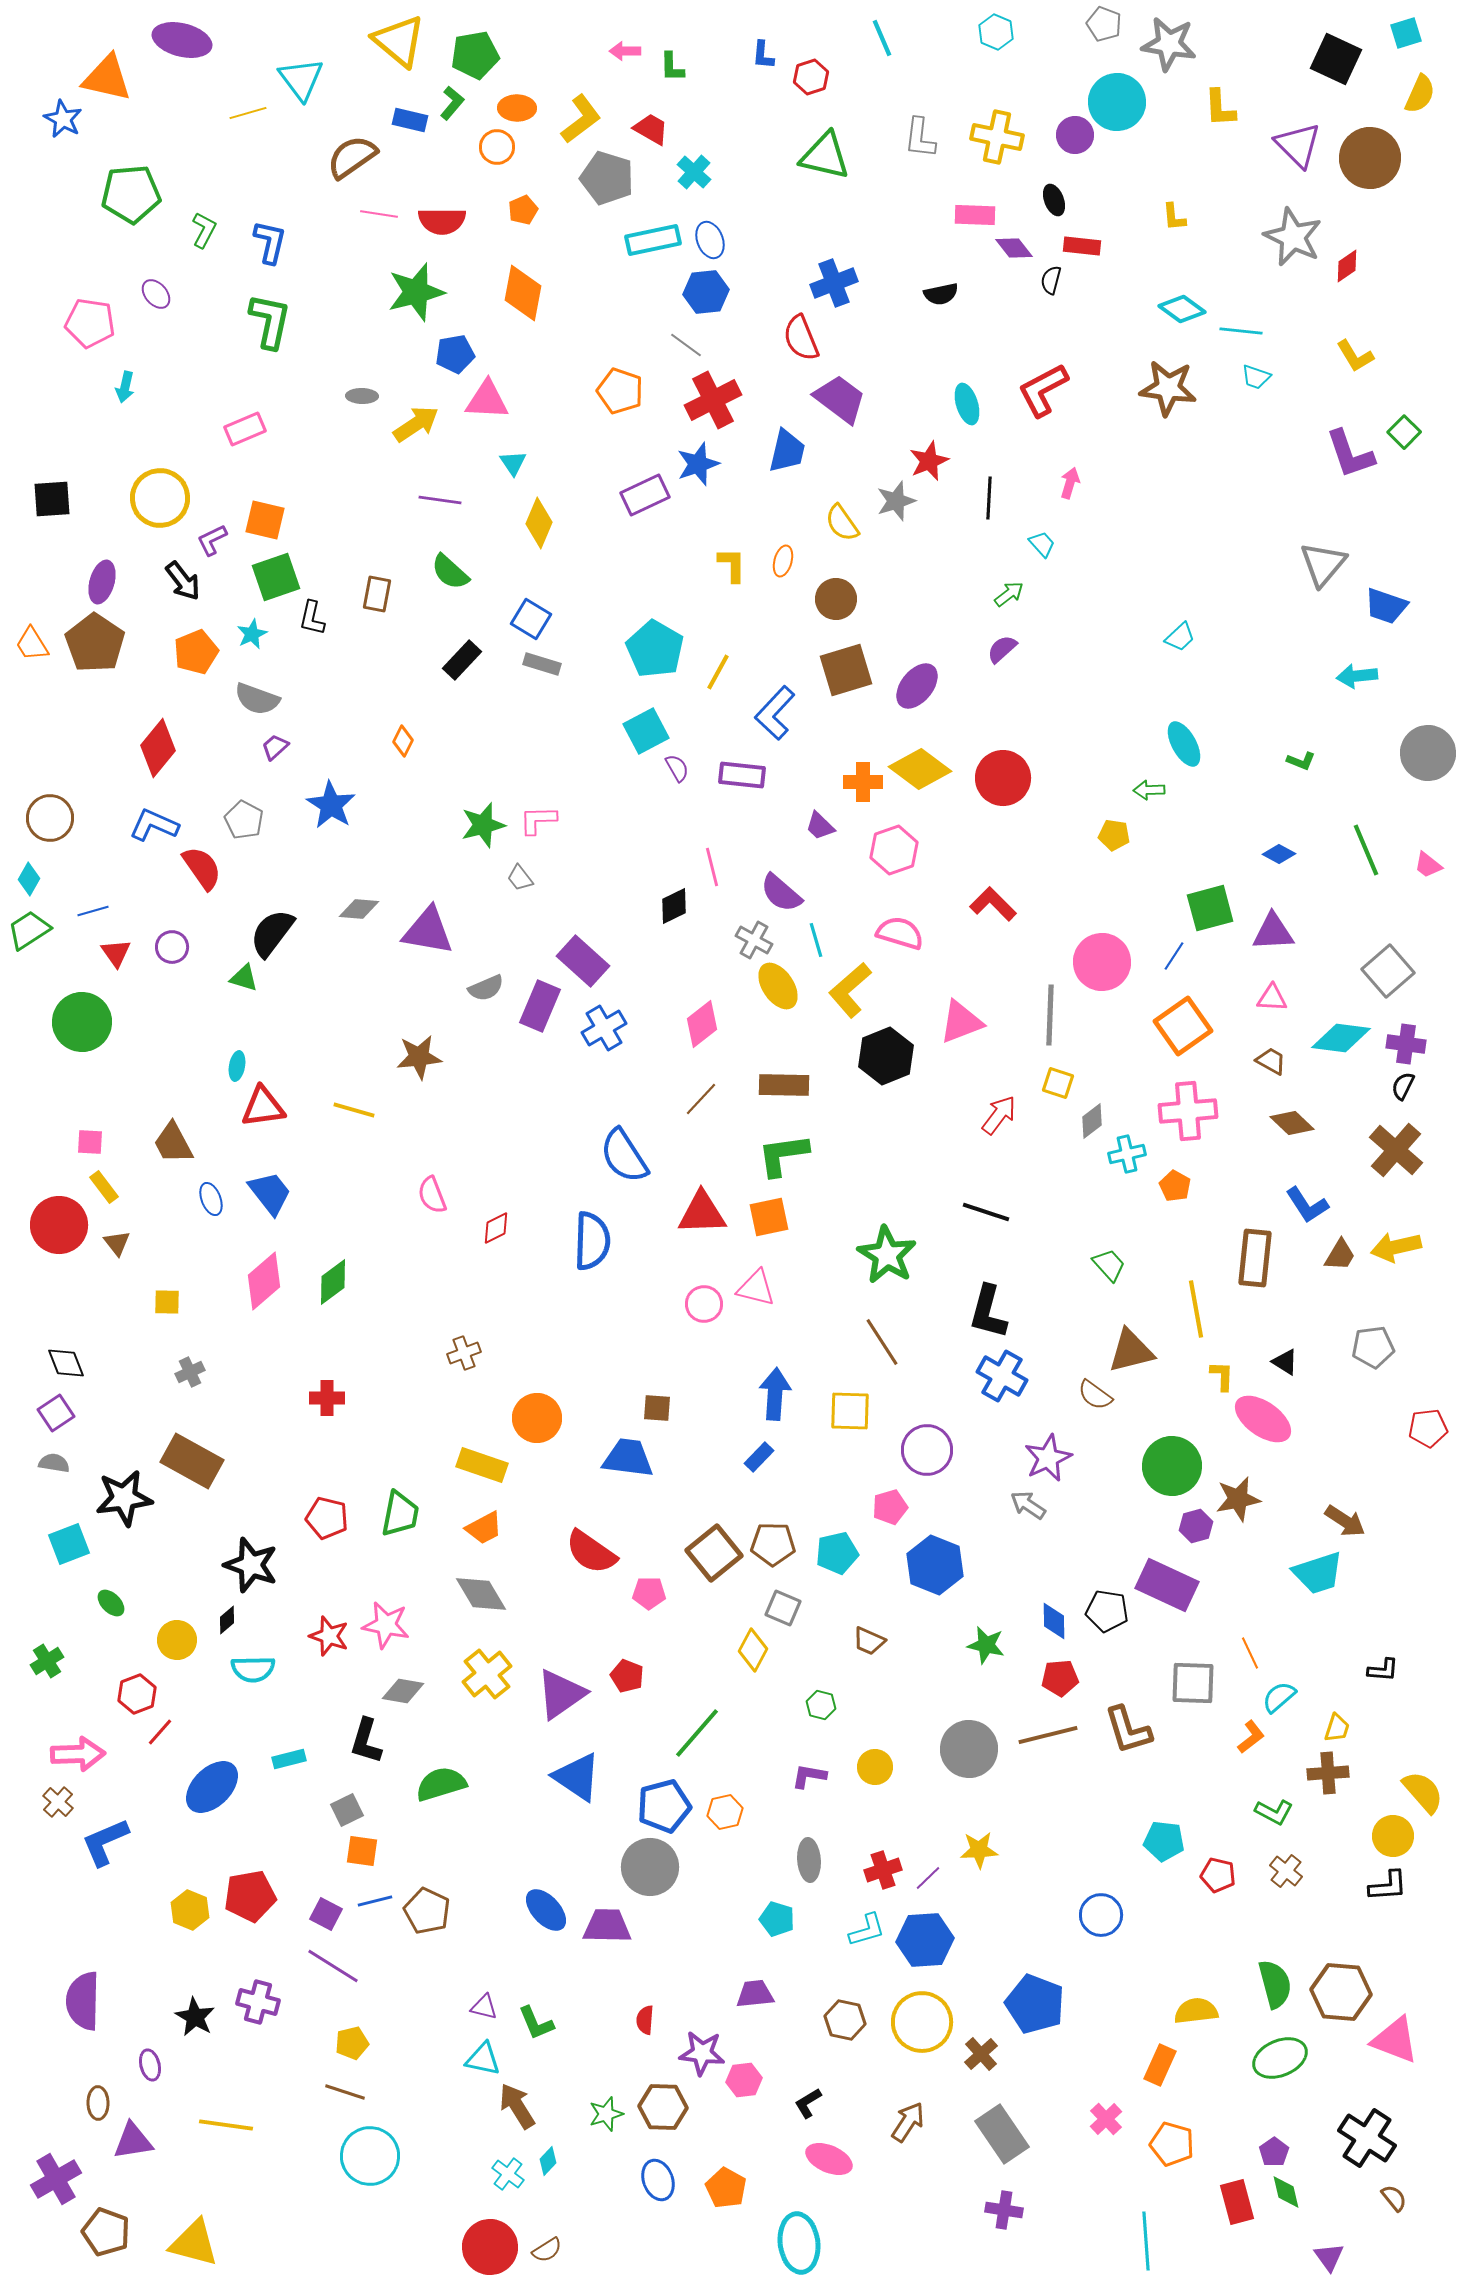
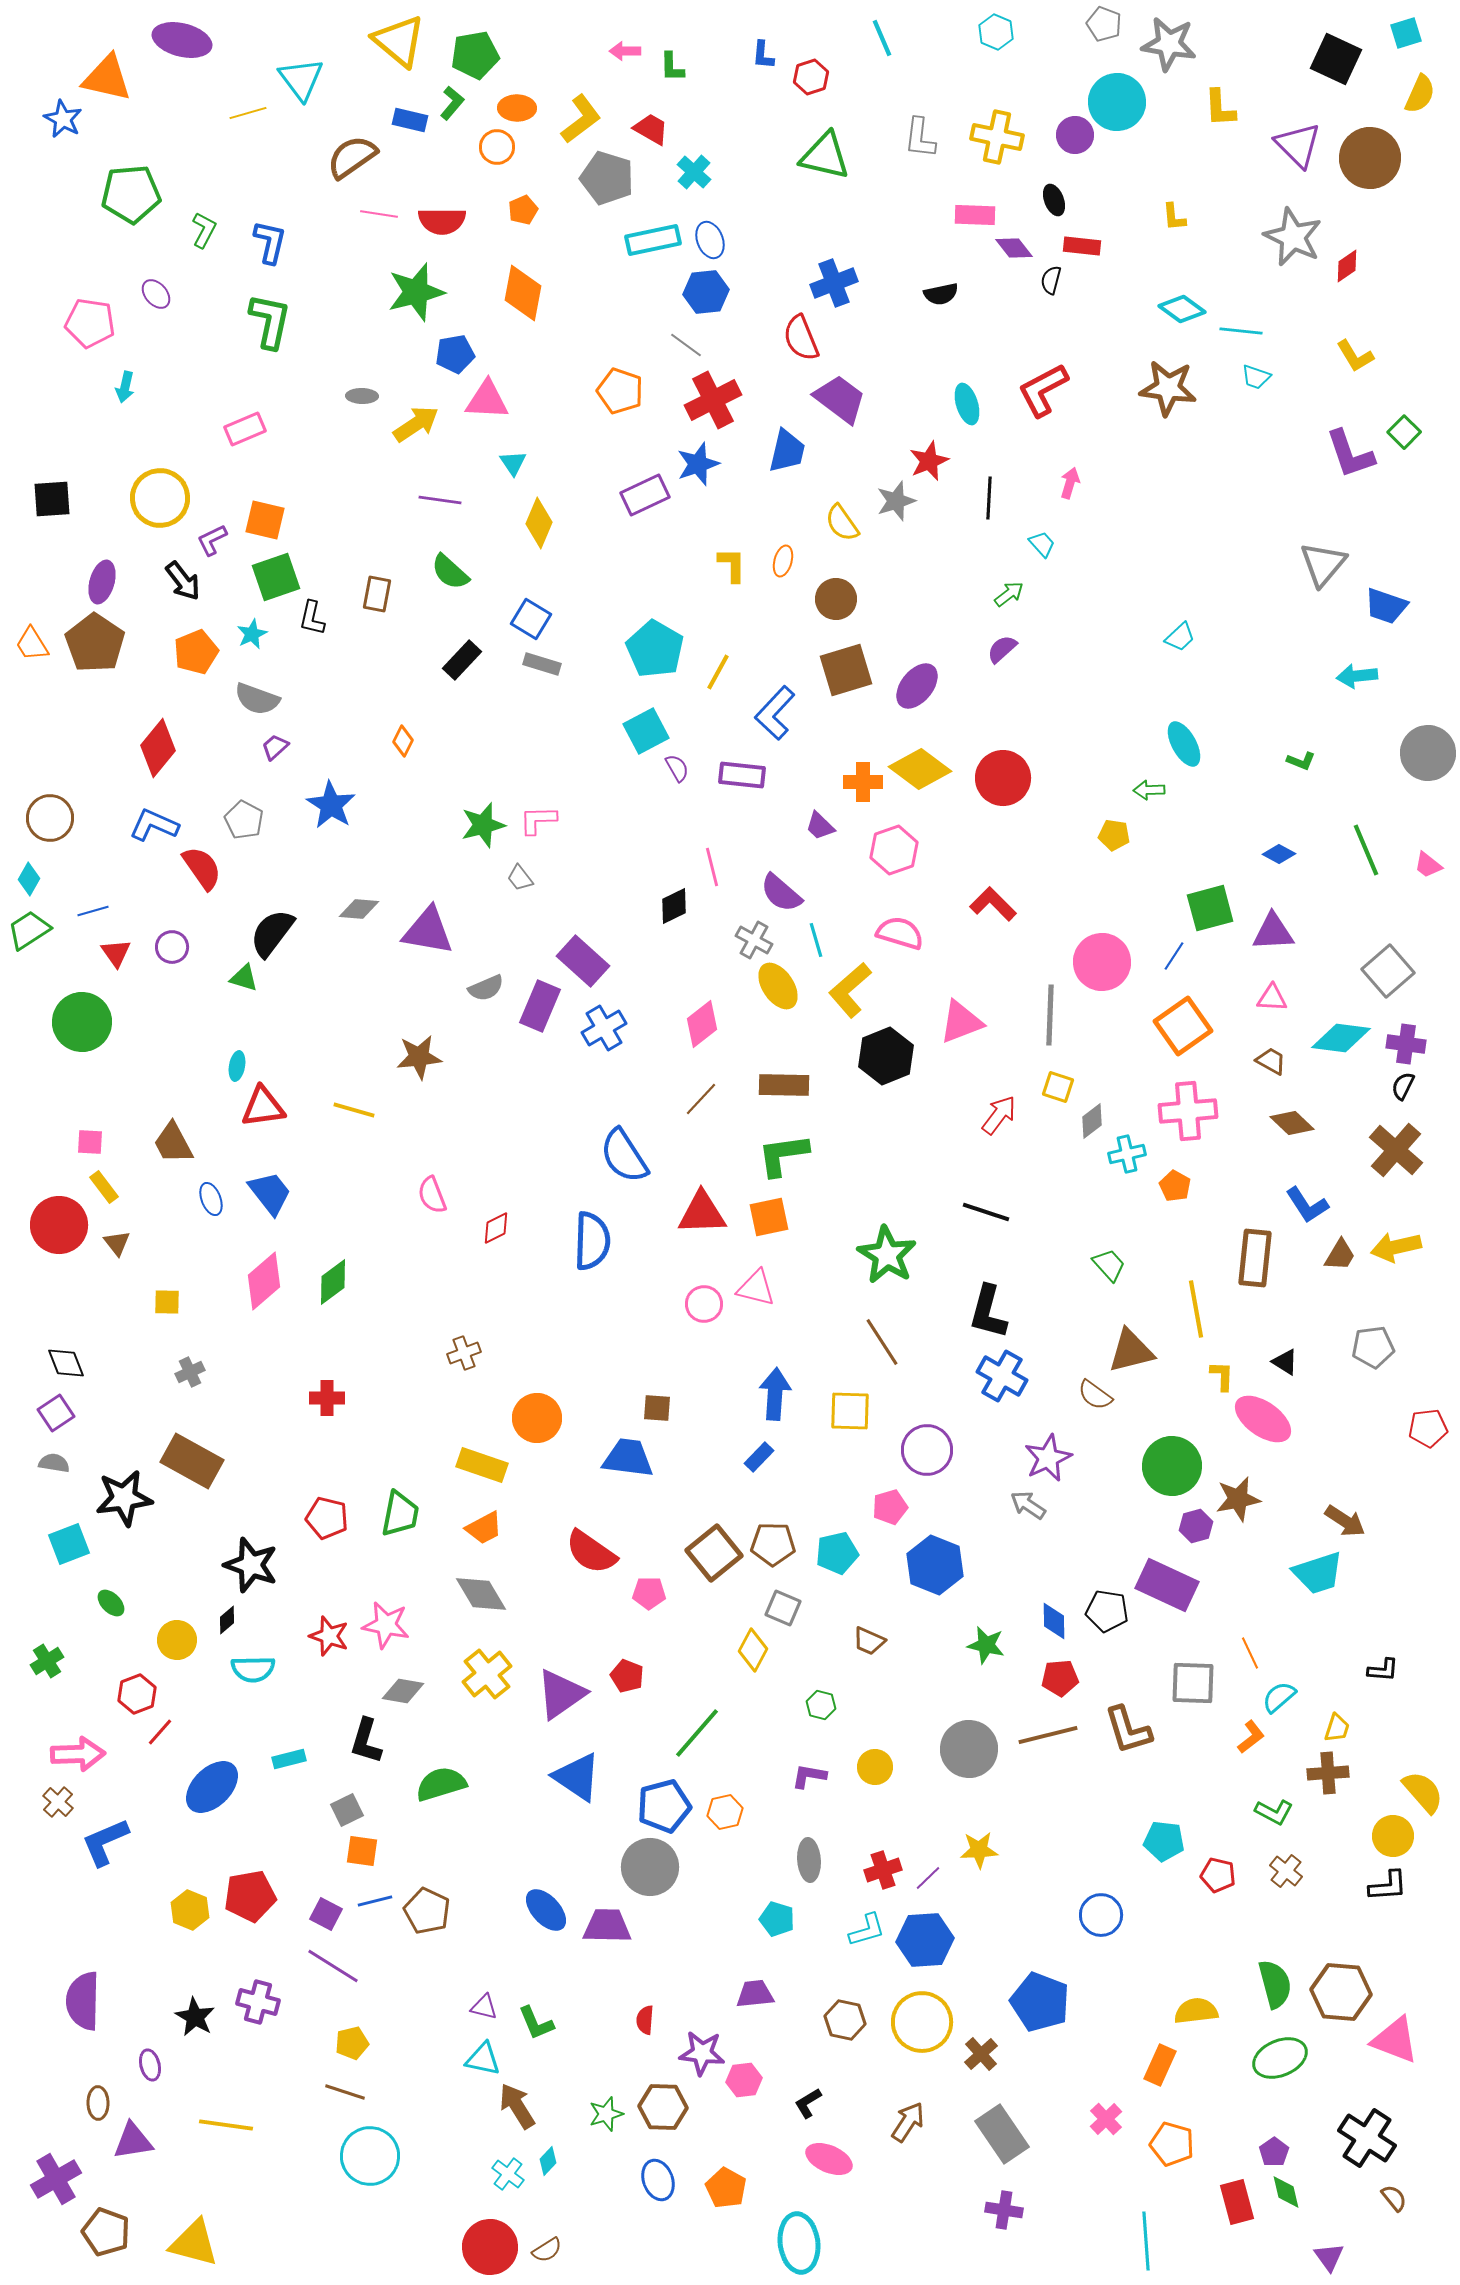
yellow square at (1058, 1083): moved 4 px down
blue pentagon at (1035, 2004): moved 5 px right, 2 px up
